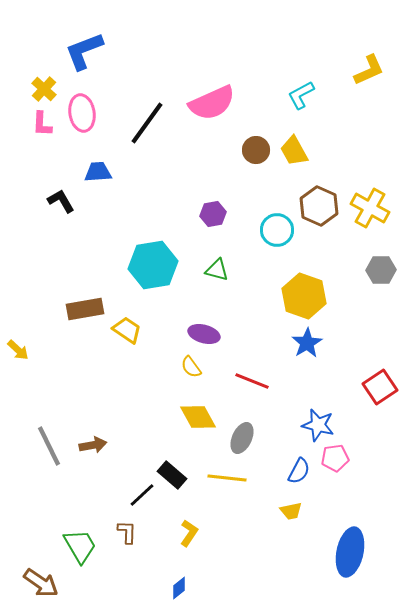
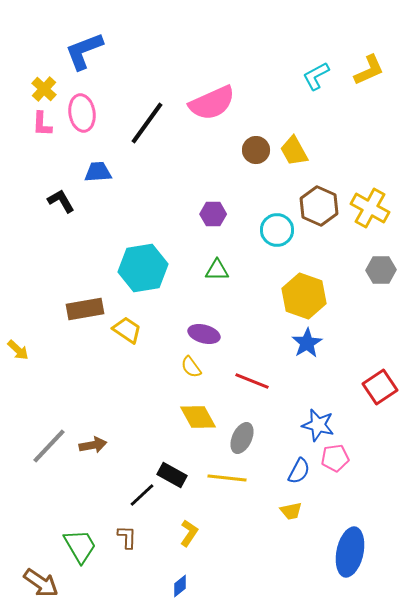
cyan L-shape at (301, 95): moved 15 px right, 19 px up
purple hexagon at (213, 214): rotated 10 degrees clockwise
cyan hexagon at (153, 265): moved 10 px left, 3 px down
green triangle at (217, 270): rotated 15 degrees counterclockwise
gray line at (49, 446): rotated 69 degrees clockwise
black rectangle at (172, 475): rotated 12 degrees counterclockwise
brown L-shape at (127, 532): moved 5 px down
blue diamond at (179, 588): moved 1 px right, 2 px up
